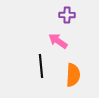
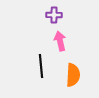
purple cross: moved 13 px left
pink arrow: moved 2 px right; rotated 42 degrees clockwise
